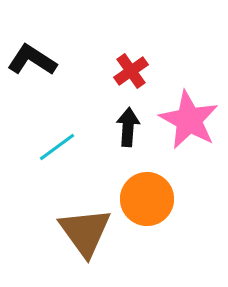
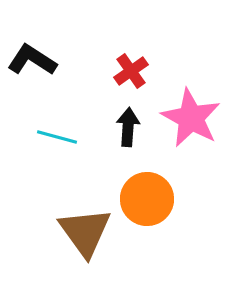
pink star: moved 2 px right, 2 px up
cyan line: moved 10 px up; rotated 51 degrees clockwise
